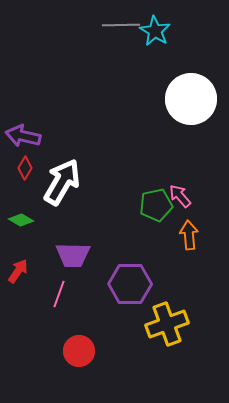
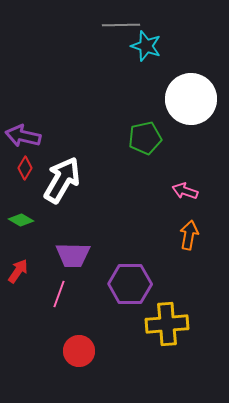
cyan star: moved 9 px left, 15 px down; rotated 12 degrees counterclockwise
white arrow: moved 2 px up
pink arrow: moved 5 px right, 5 px up; rotated 30 degrees counterclockwise
green pentagon: moved 11 px left, 67 px up
orange arrow: rotated 16 degrees clockwise
yellow cross: rotated 15 degrees clockwise
